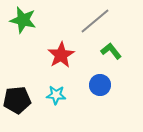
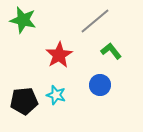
red star: moved 2 px left
cyan star: rotated 12 degrees clockwise
black pentagon: moved 7 px right, 1 px down
